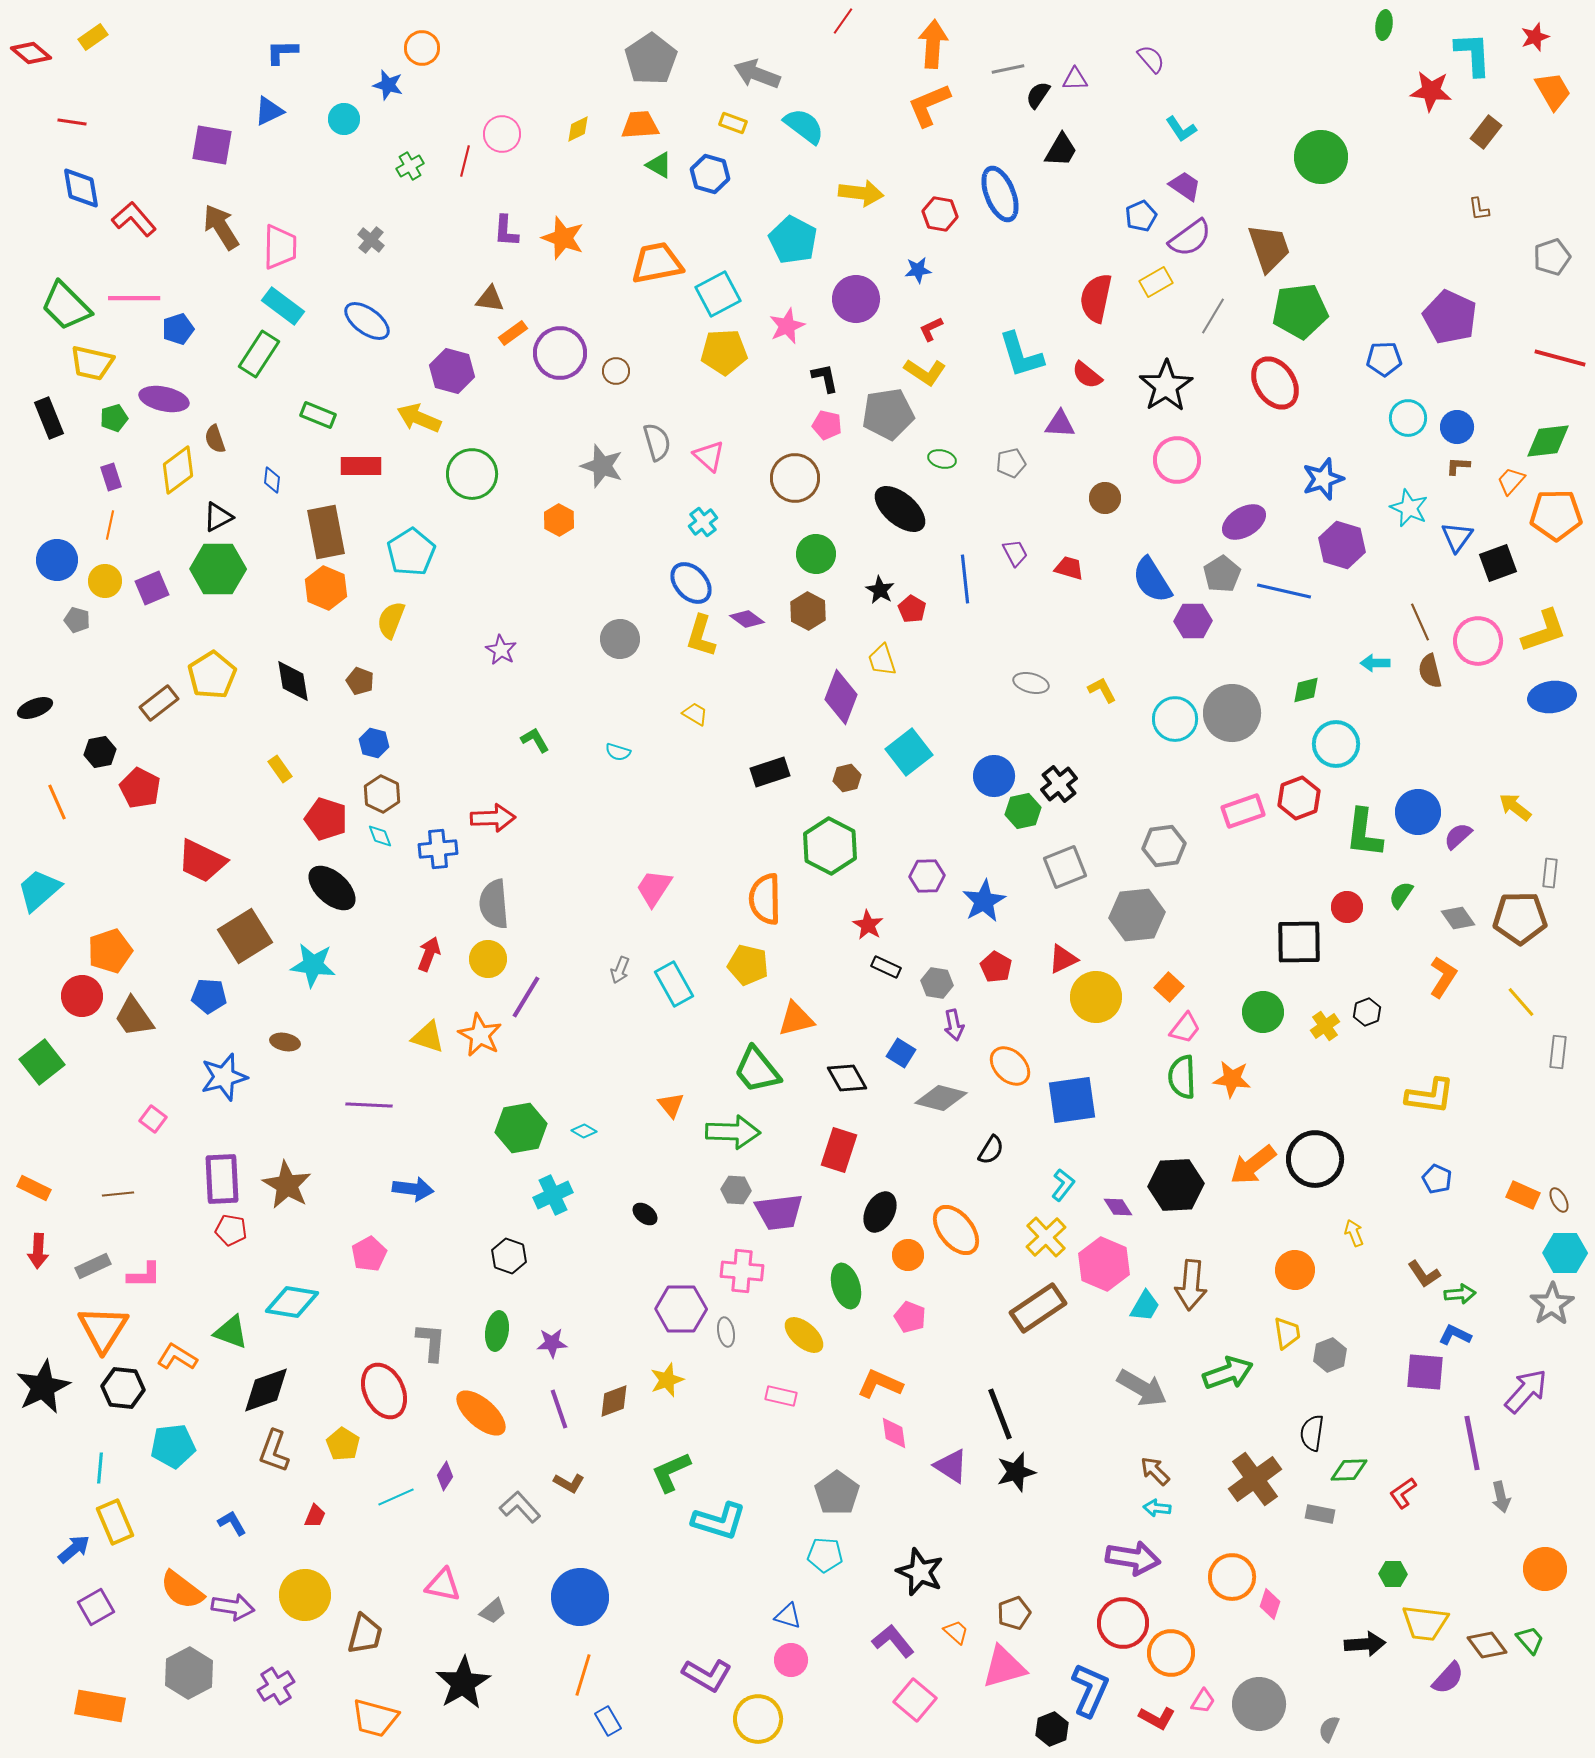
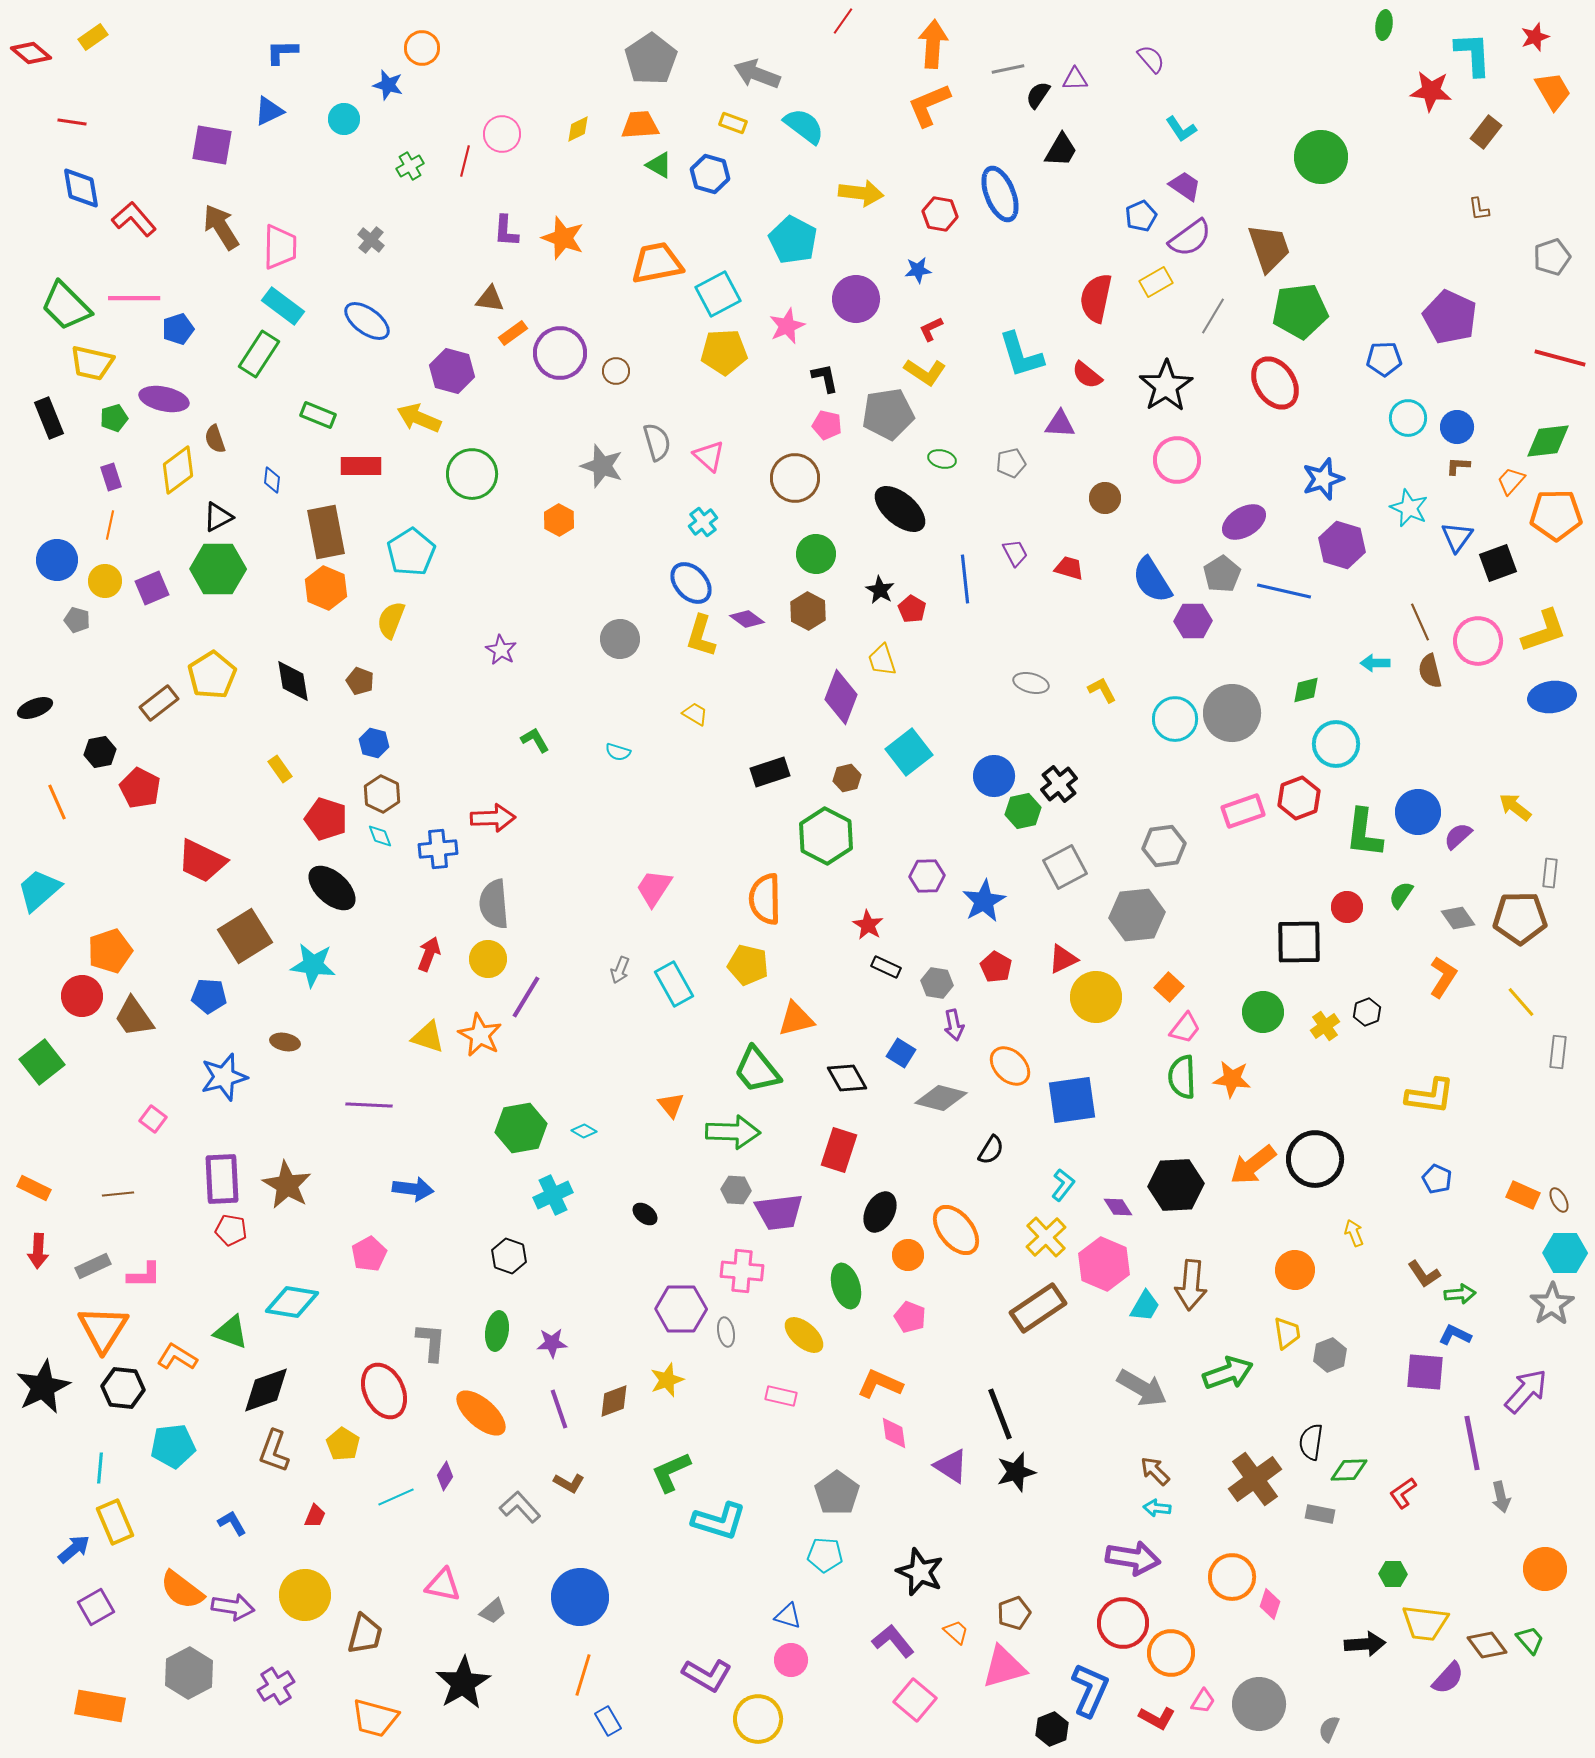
green hexagon at (830, 846): moved 4 px left, 10 px up
gray square at (1065, 867): rotated 6 degrees counterclockwise
black semicircle at (1312, 1433): moved 1 px left, 9 px down
